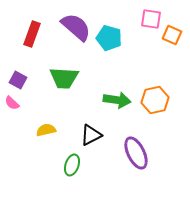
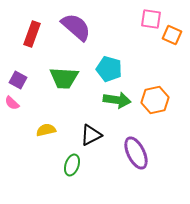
cyan pentagon: moved 31 px down
